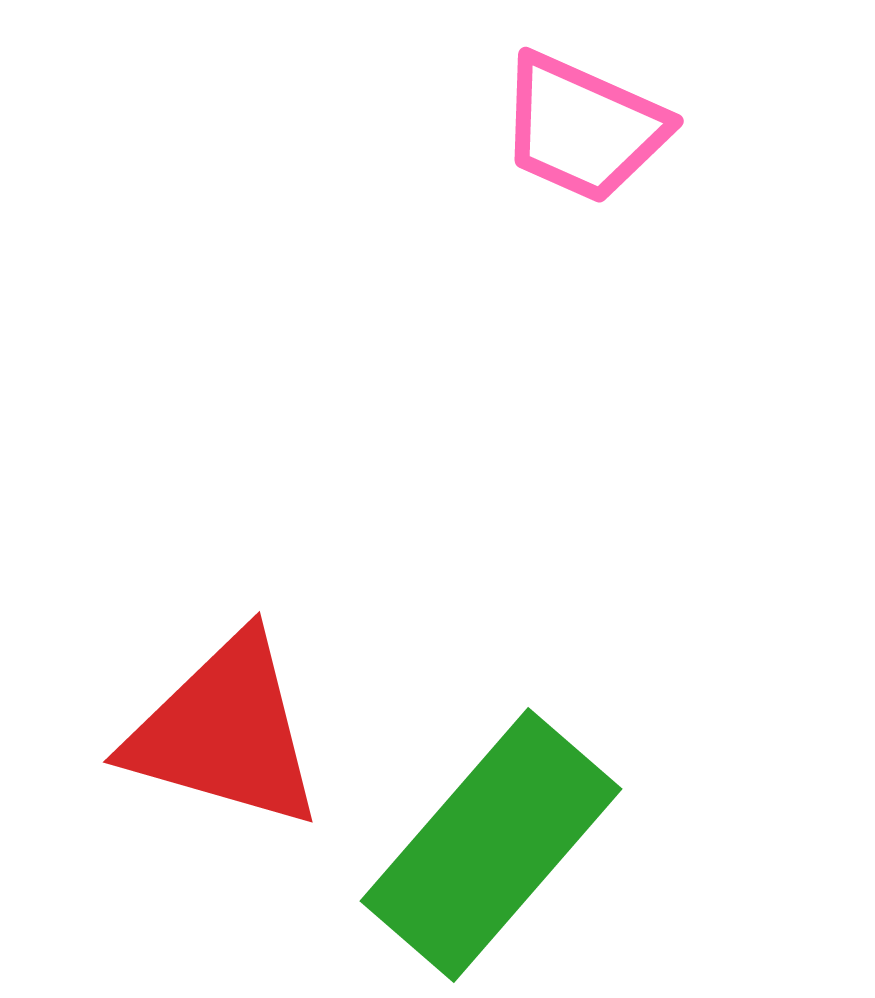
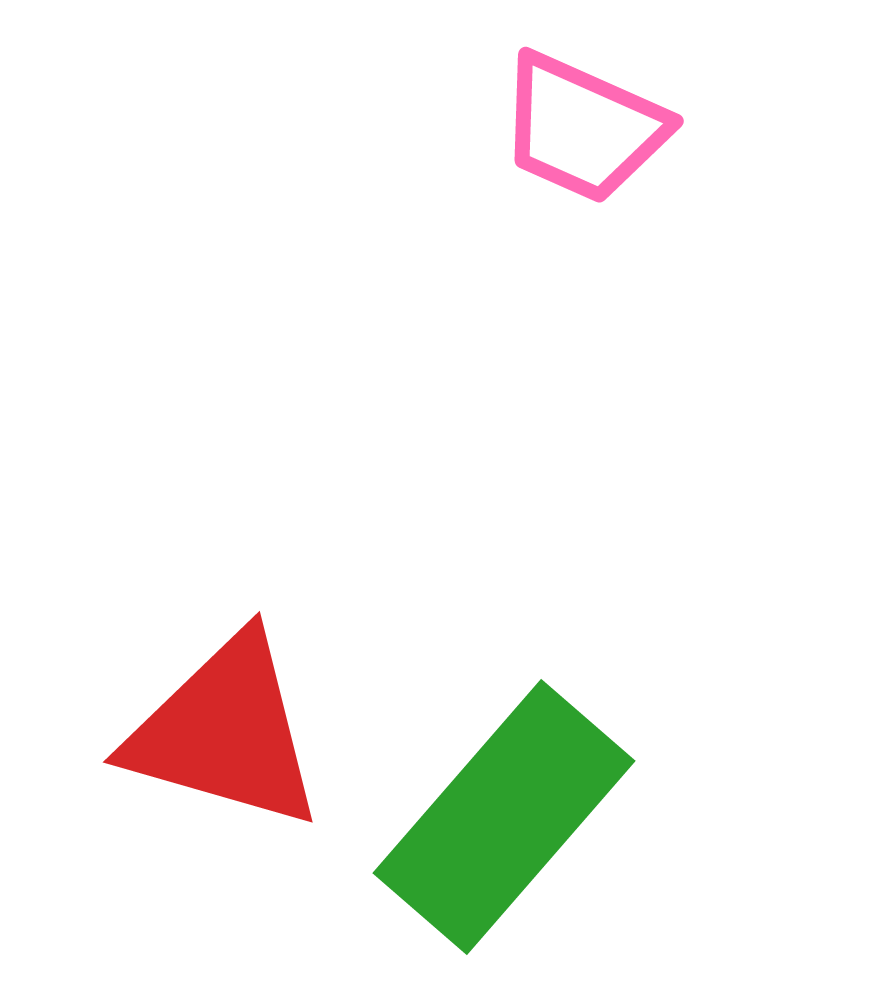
green rectangle: moved 13 px right, 28 px up
